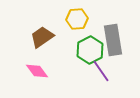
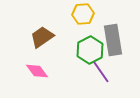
yellow hexagon: moved 6 px right, 5 px up
purple line: moved 1 px down
